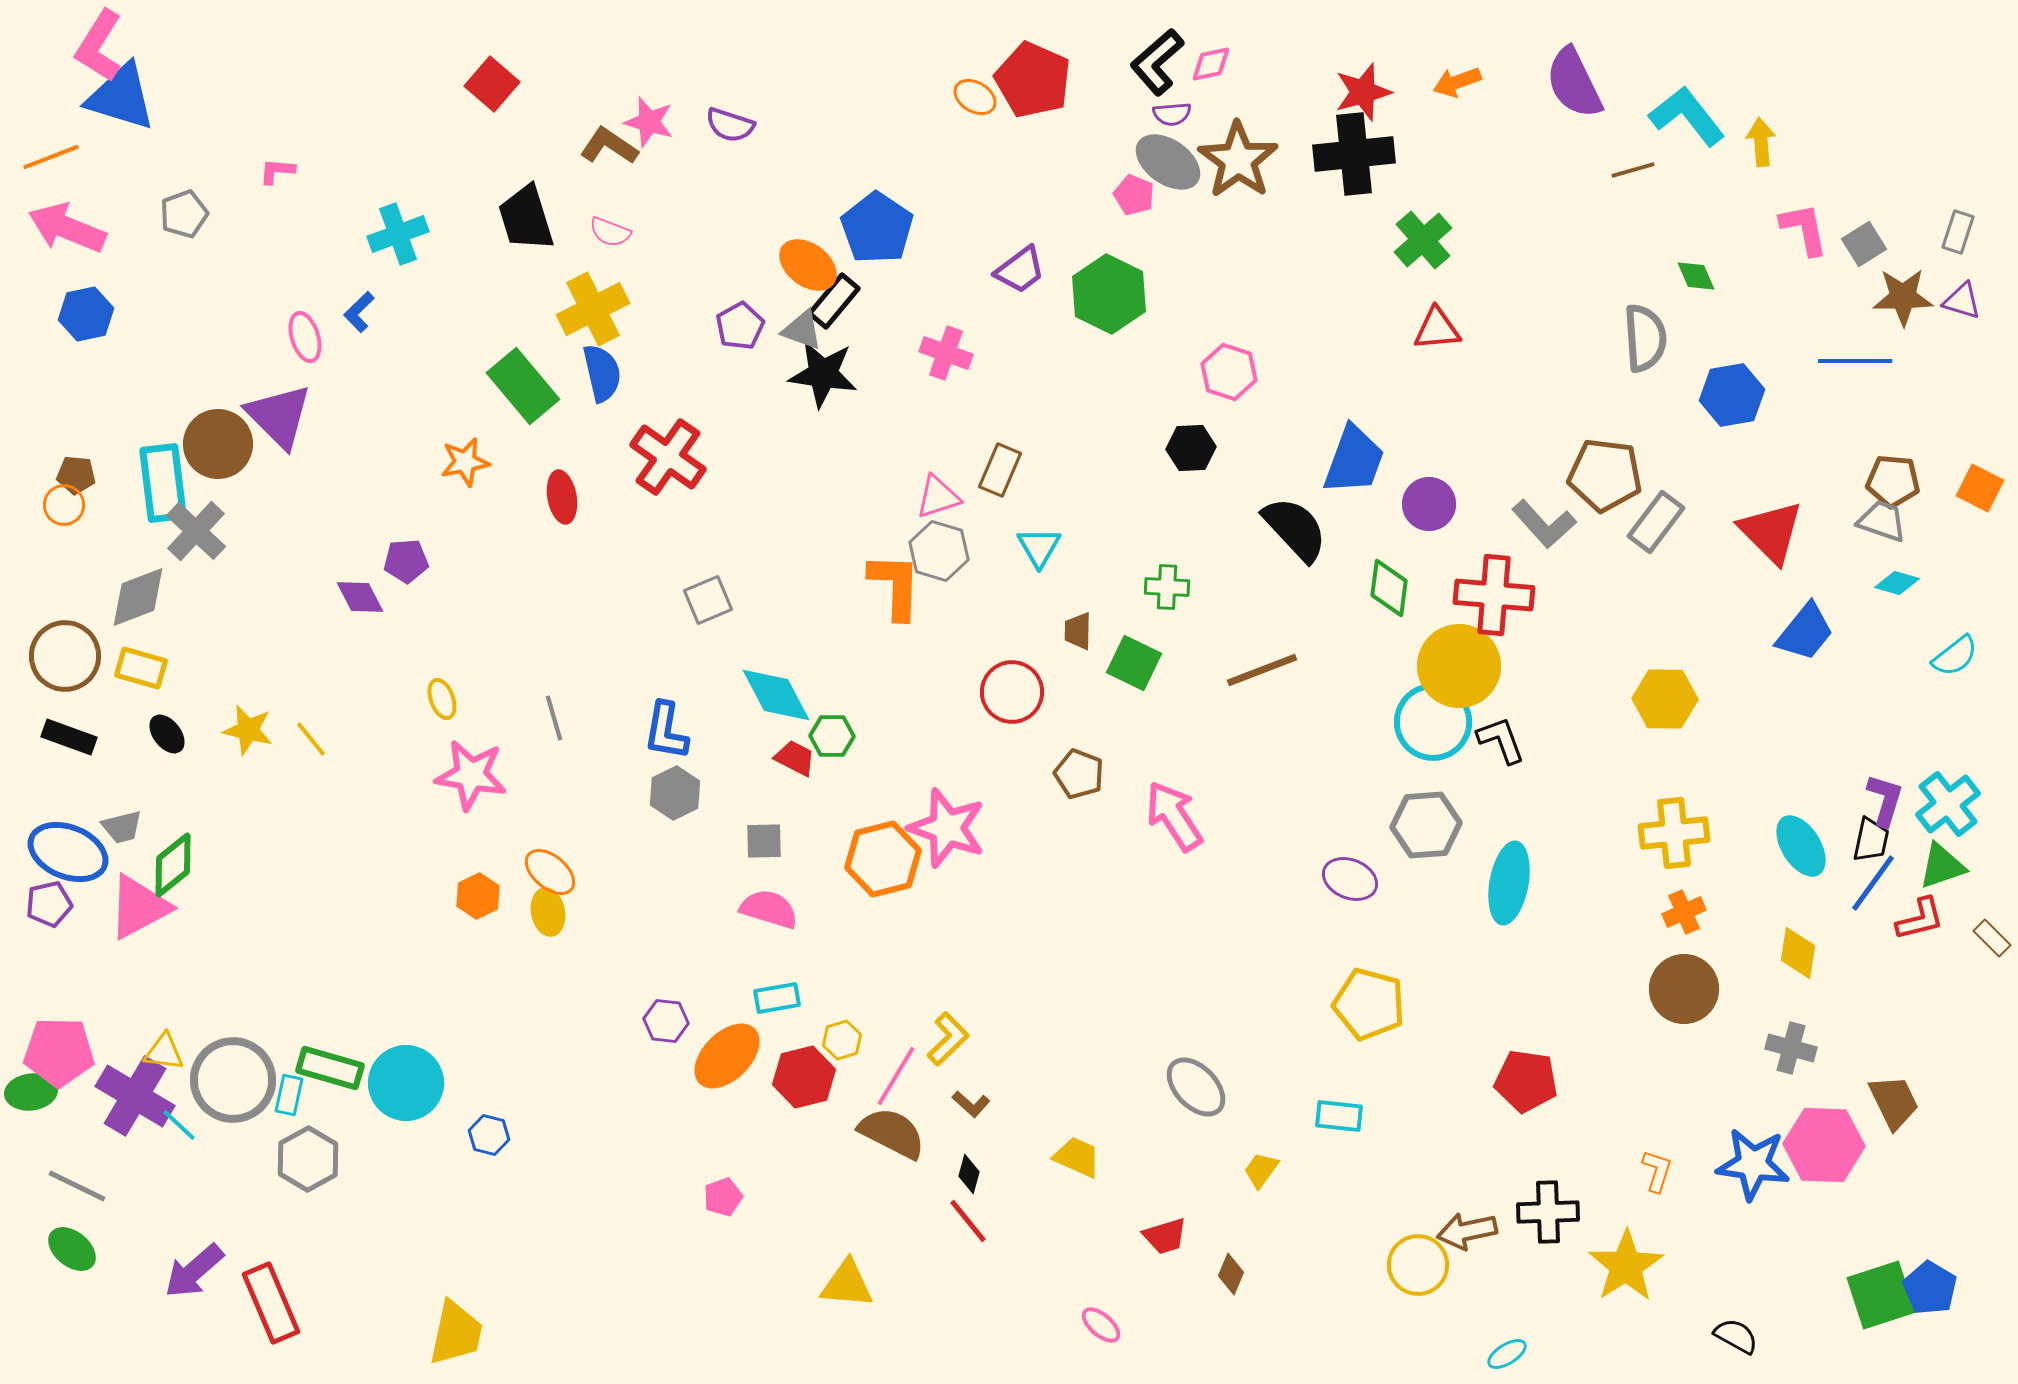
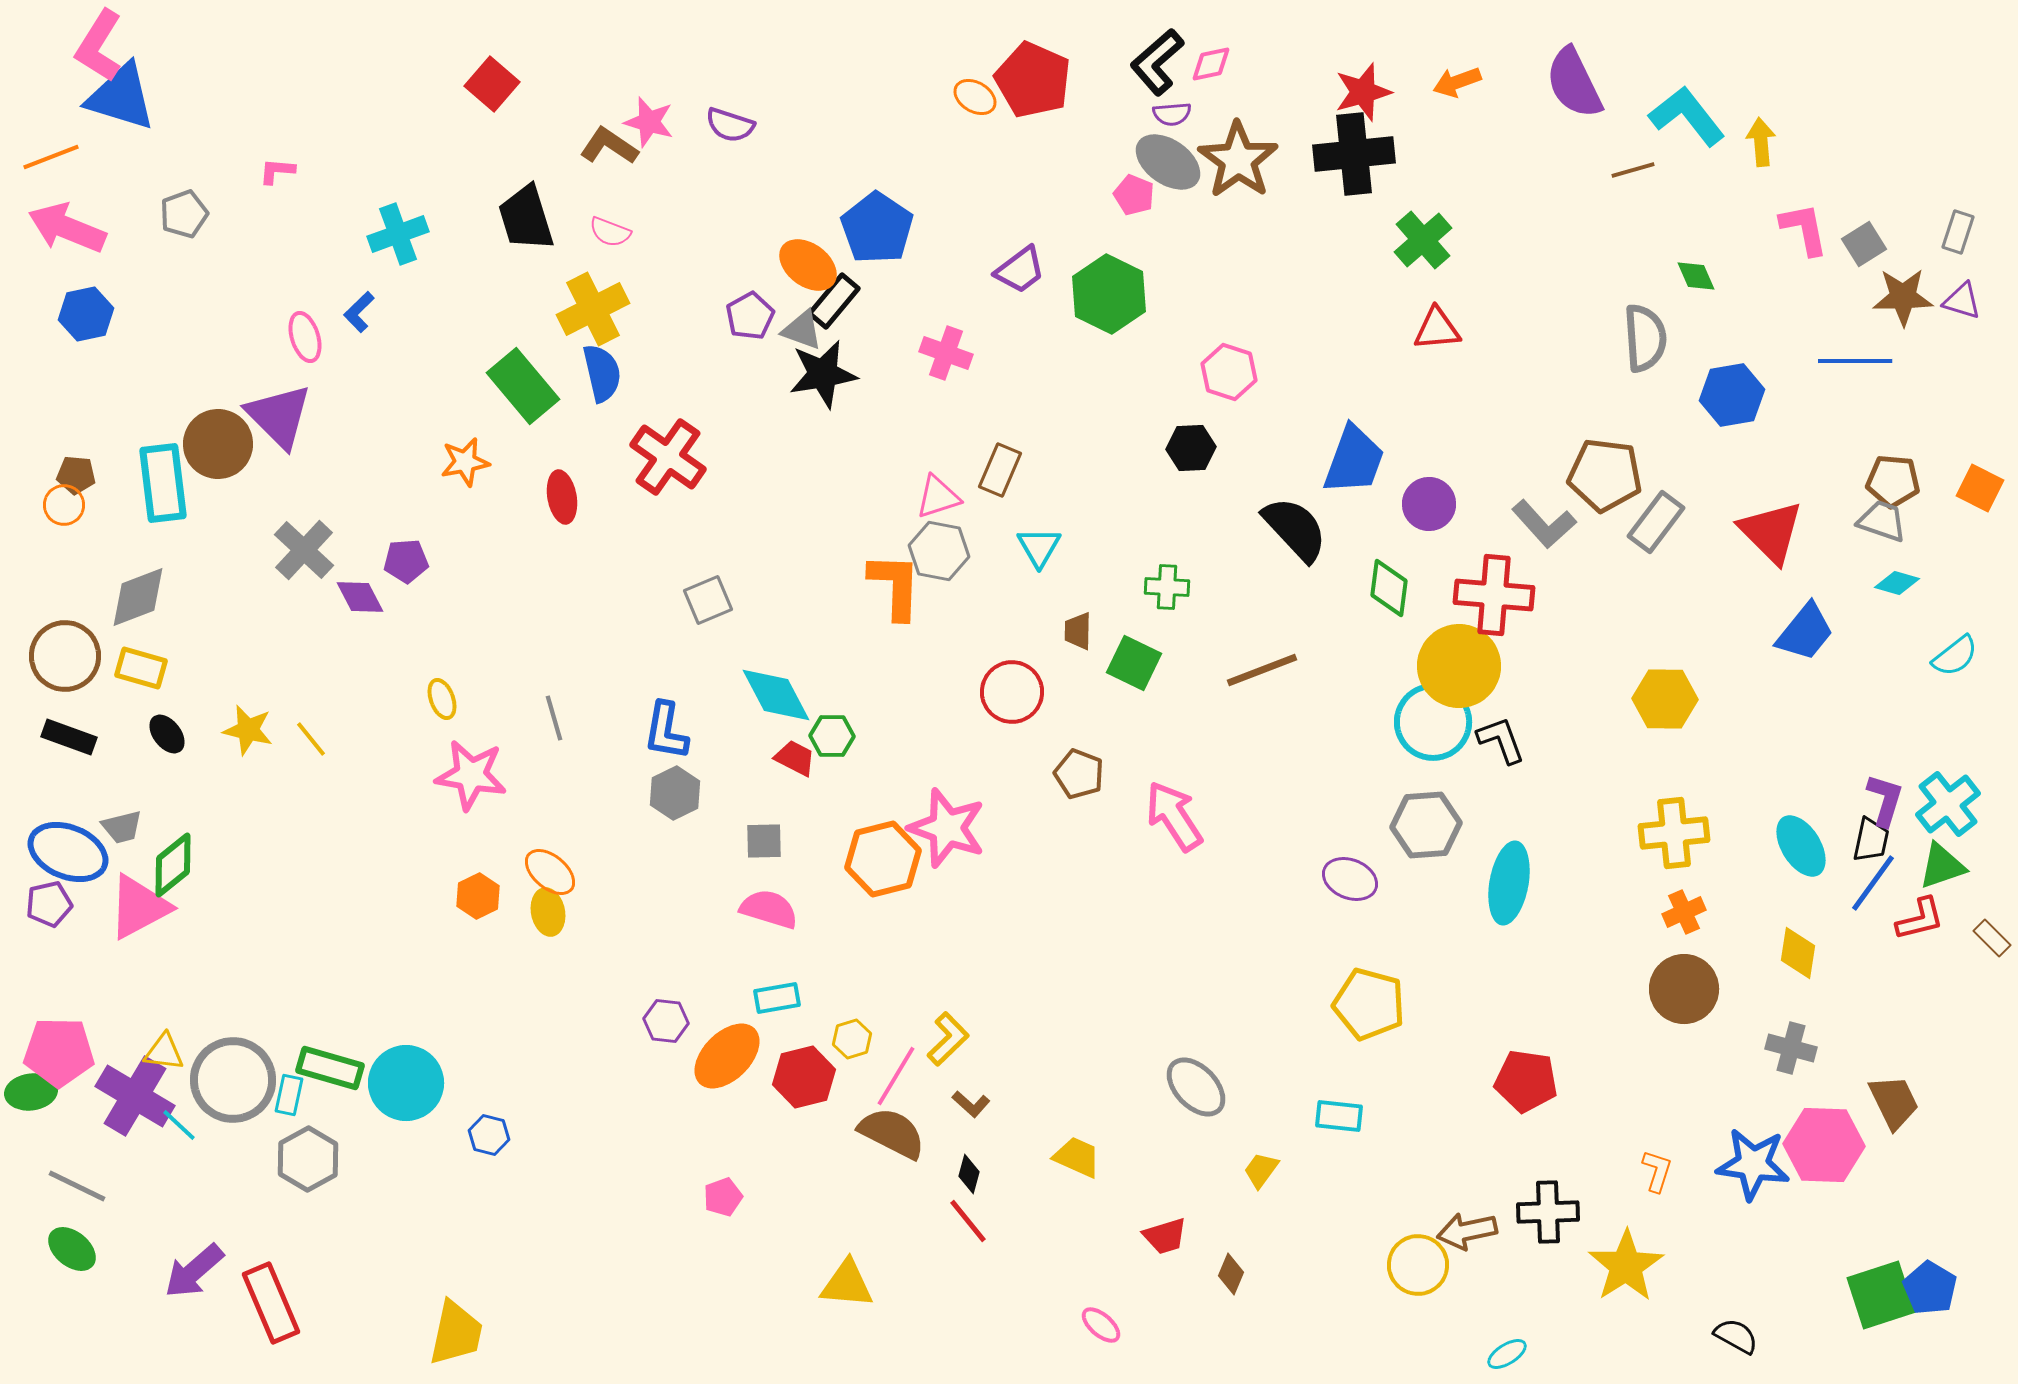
purple pentagon at (740, 326): moved 10 px right, 10 px up
black star at (823, 374): rotated 18 degrees counterclockwise
gray cross at (196, 531): moved 108 px right, 19 px down
gray hexagon at (939, 551): rotated 6 degrees counterclockwise
yellow hexagon at (842, 1040): moved 10 px right, 1 px up
